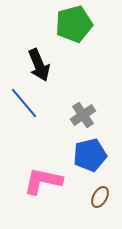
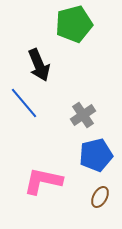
blue pentagon: moved 6 px right
